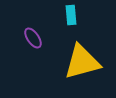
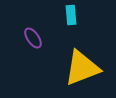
yellow triangle: moved 6 px down; rotated 6 degrees counterclockwise
